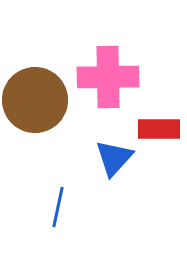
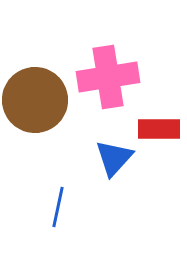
pink cross: rotated 8 degrees counterclockwise
